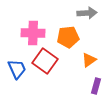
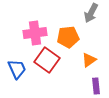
gray arrow: moved 4 px right; rotated 120 degrees clockwise
pink cross: moved 2 px right; rotated 10 degrees counterclockwise
red square: moved 2 px right, 1 px up
purple rectangle: rotated 21 degrees counterclockwise
